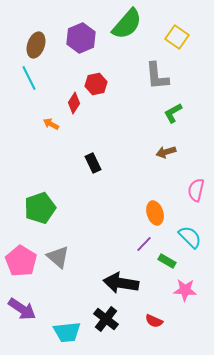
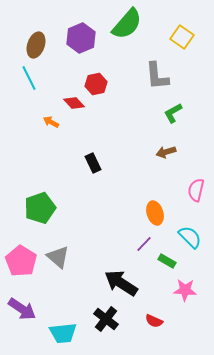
yellow square: moved 5 px right
red diamond: rotated 75 degrees counterclockwise
orange arrow: moved 2 px up
black arrow: rotated 24 degrees clockwise
cyan trapezoid: moved 4 px left, 1 px down
